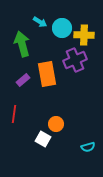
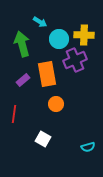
cyan circle: moved 3 px left, 11 px down
orange circle: moved 20 px up
